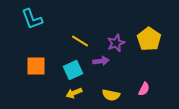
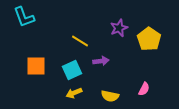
cyan L-shape: moved 8 px left, 2 px up
purple star: moved 3 px right, 15 px up
cyan square: moved 1 px left
yellow semicircle: moved 1 px left, 1 px down
